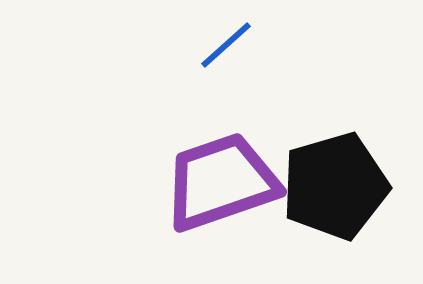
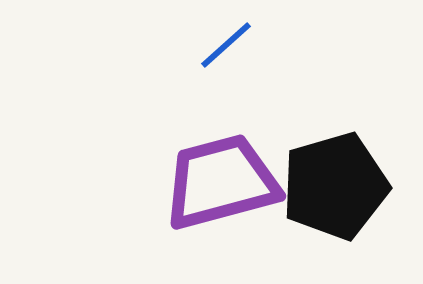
purple trapezoid: rotated 4 degrees clockwise
